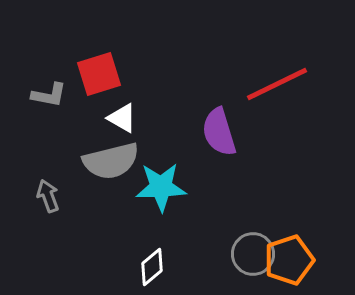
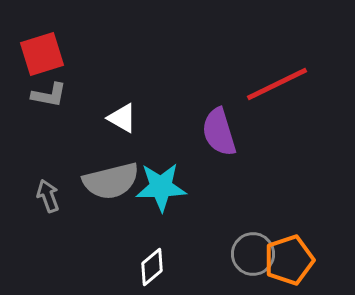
red square: moved 57 px left, 20 px up
gray semicircle: moved 20 px down
